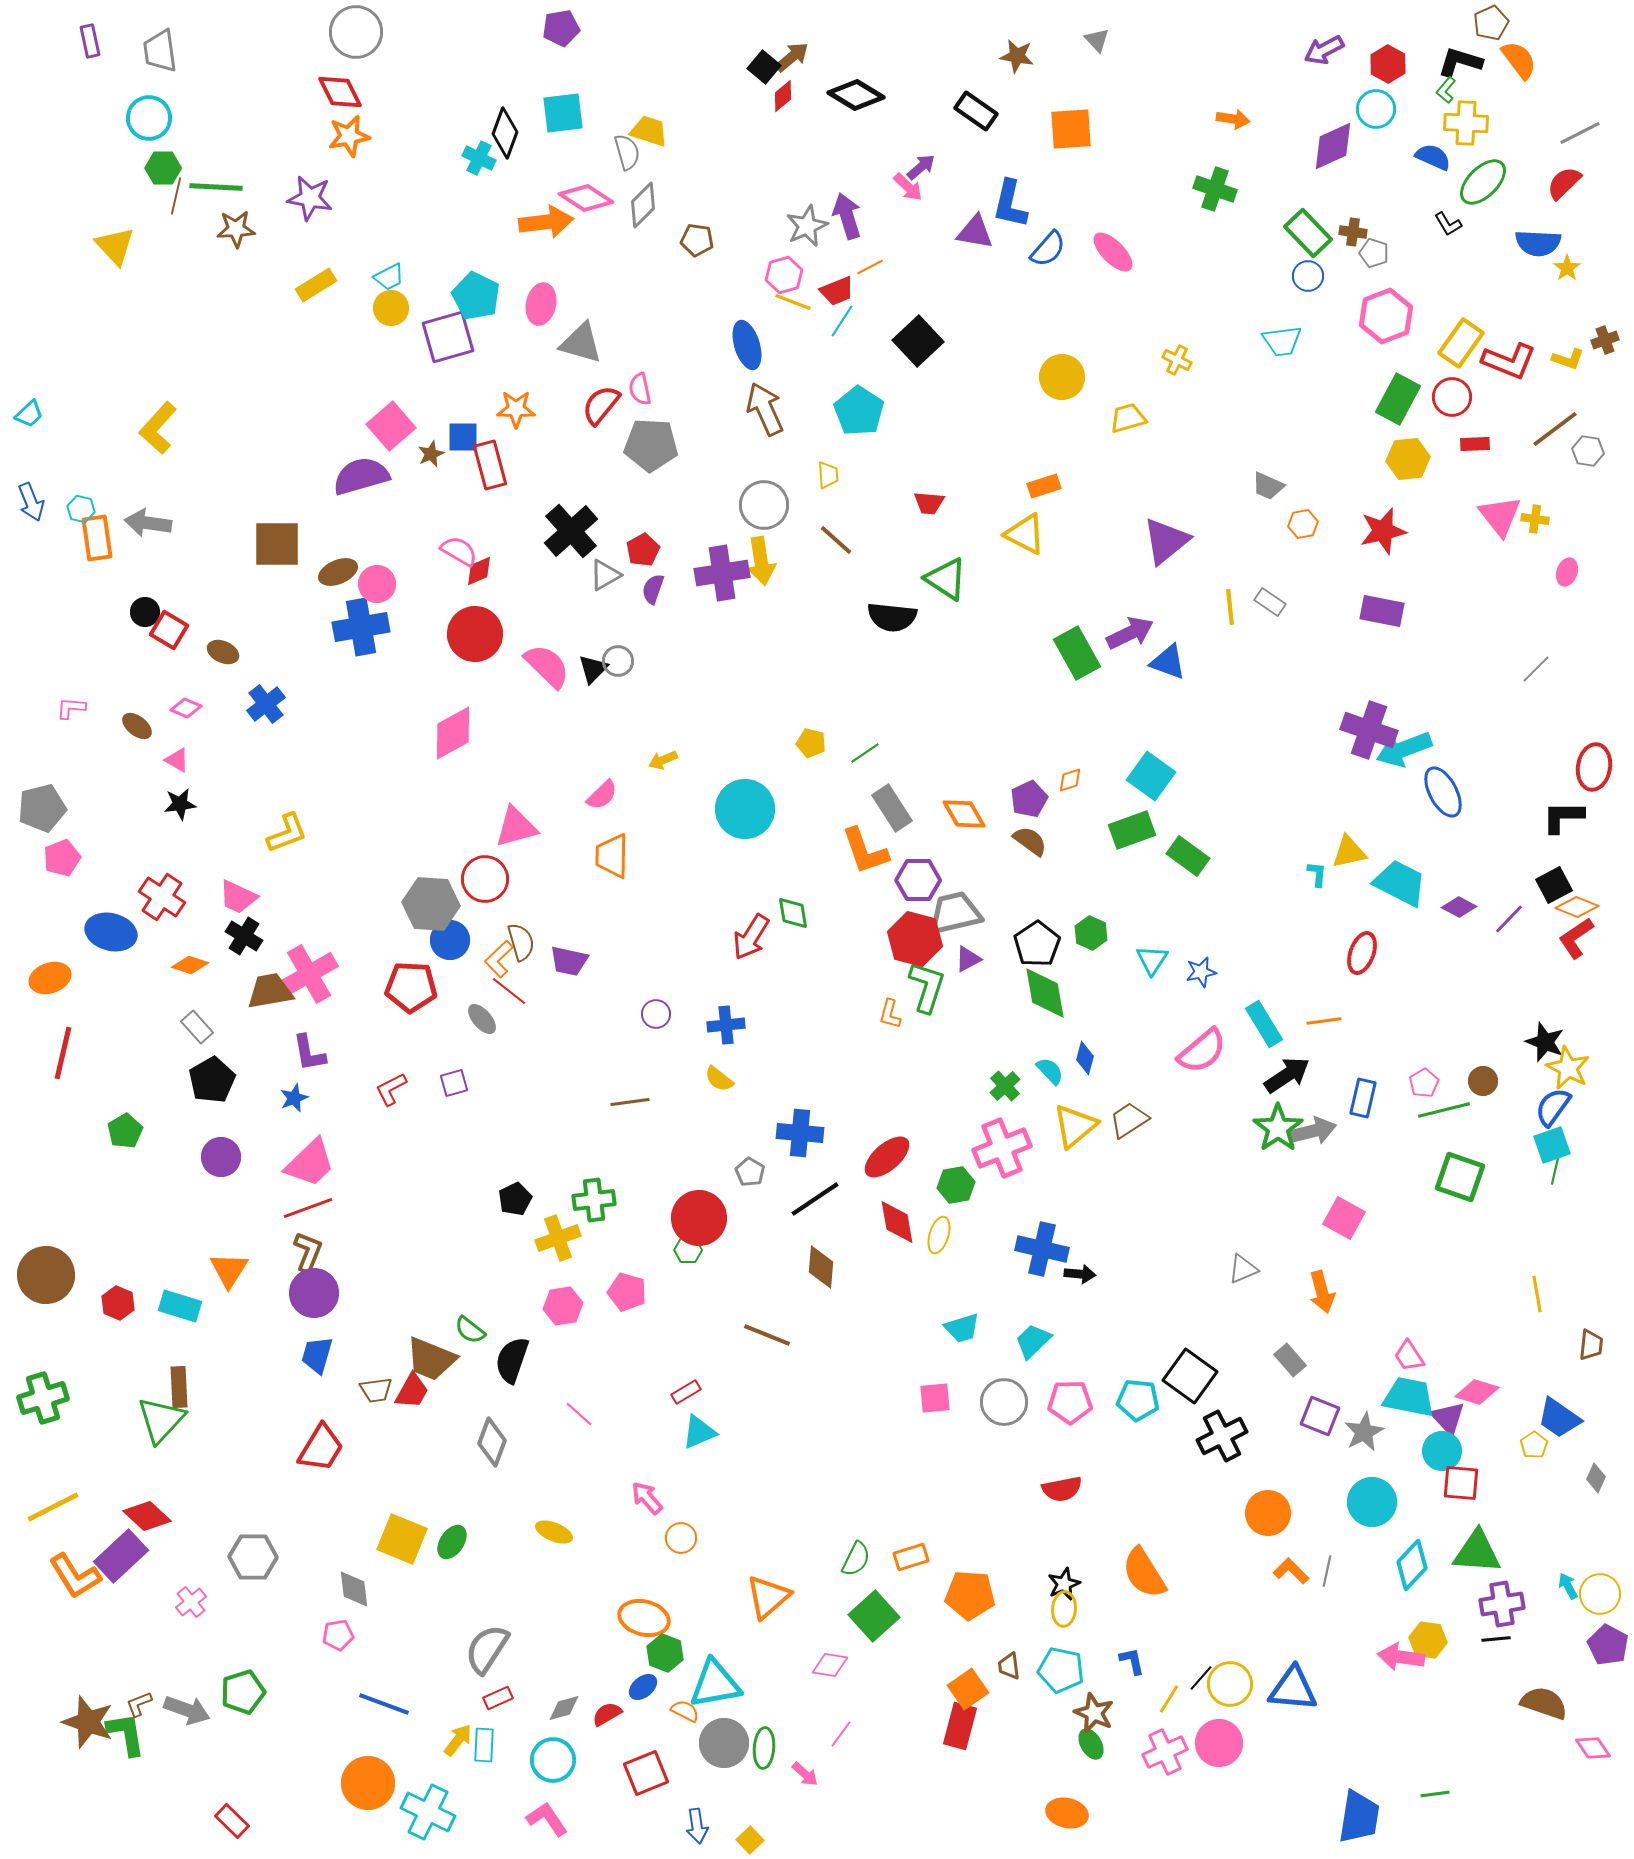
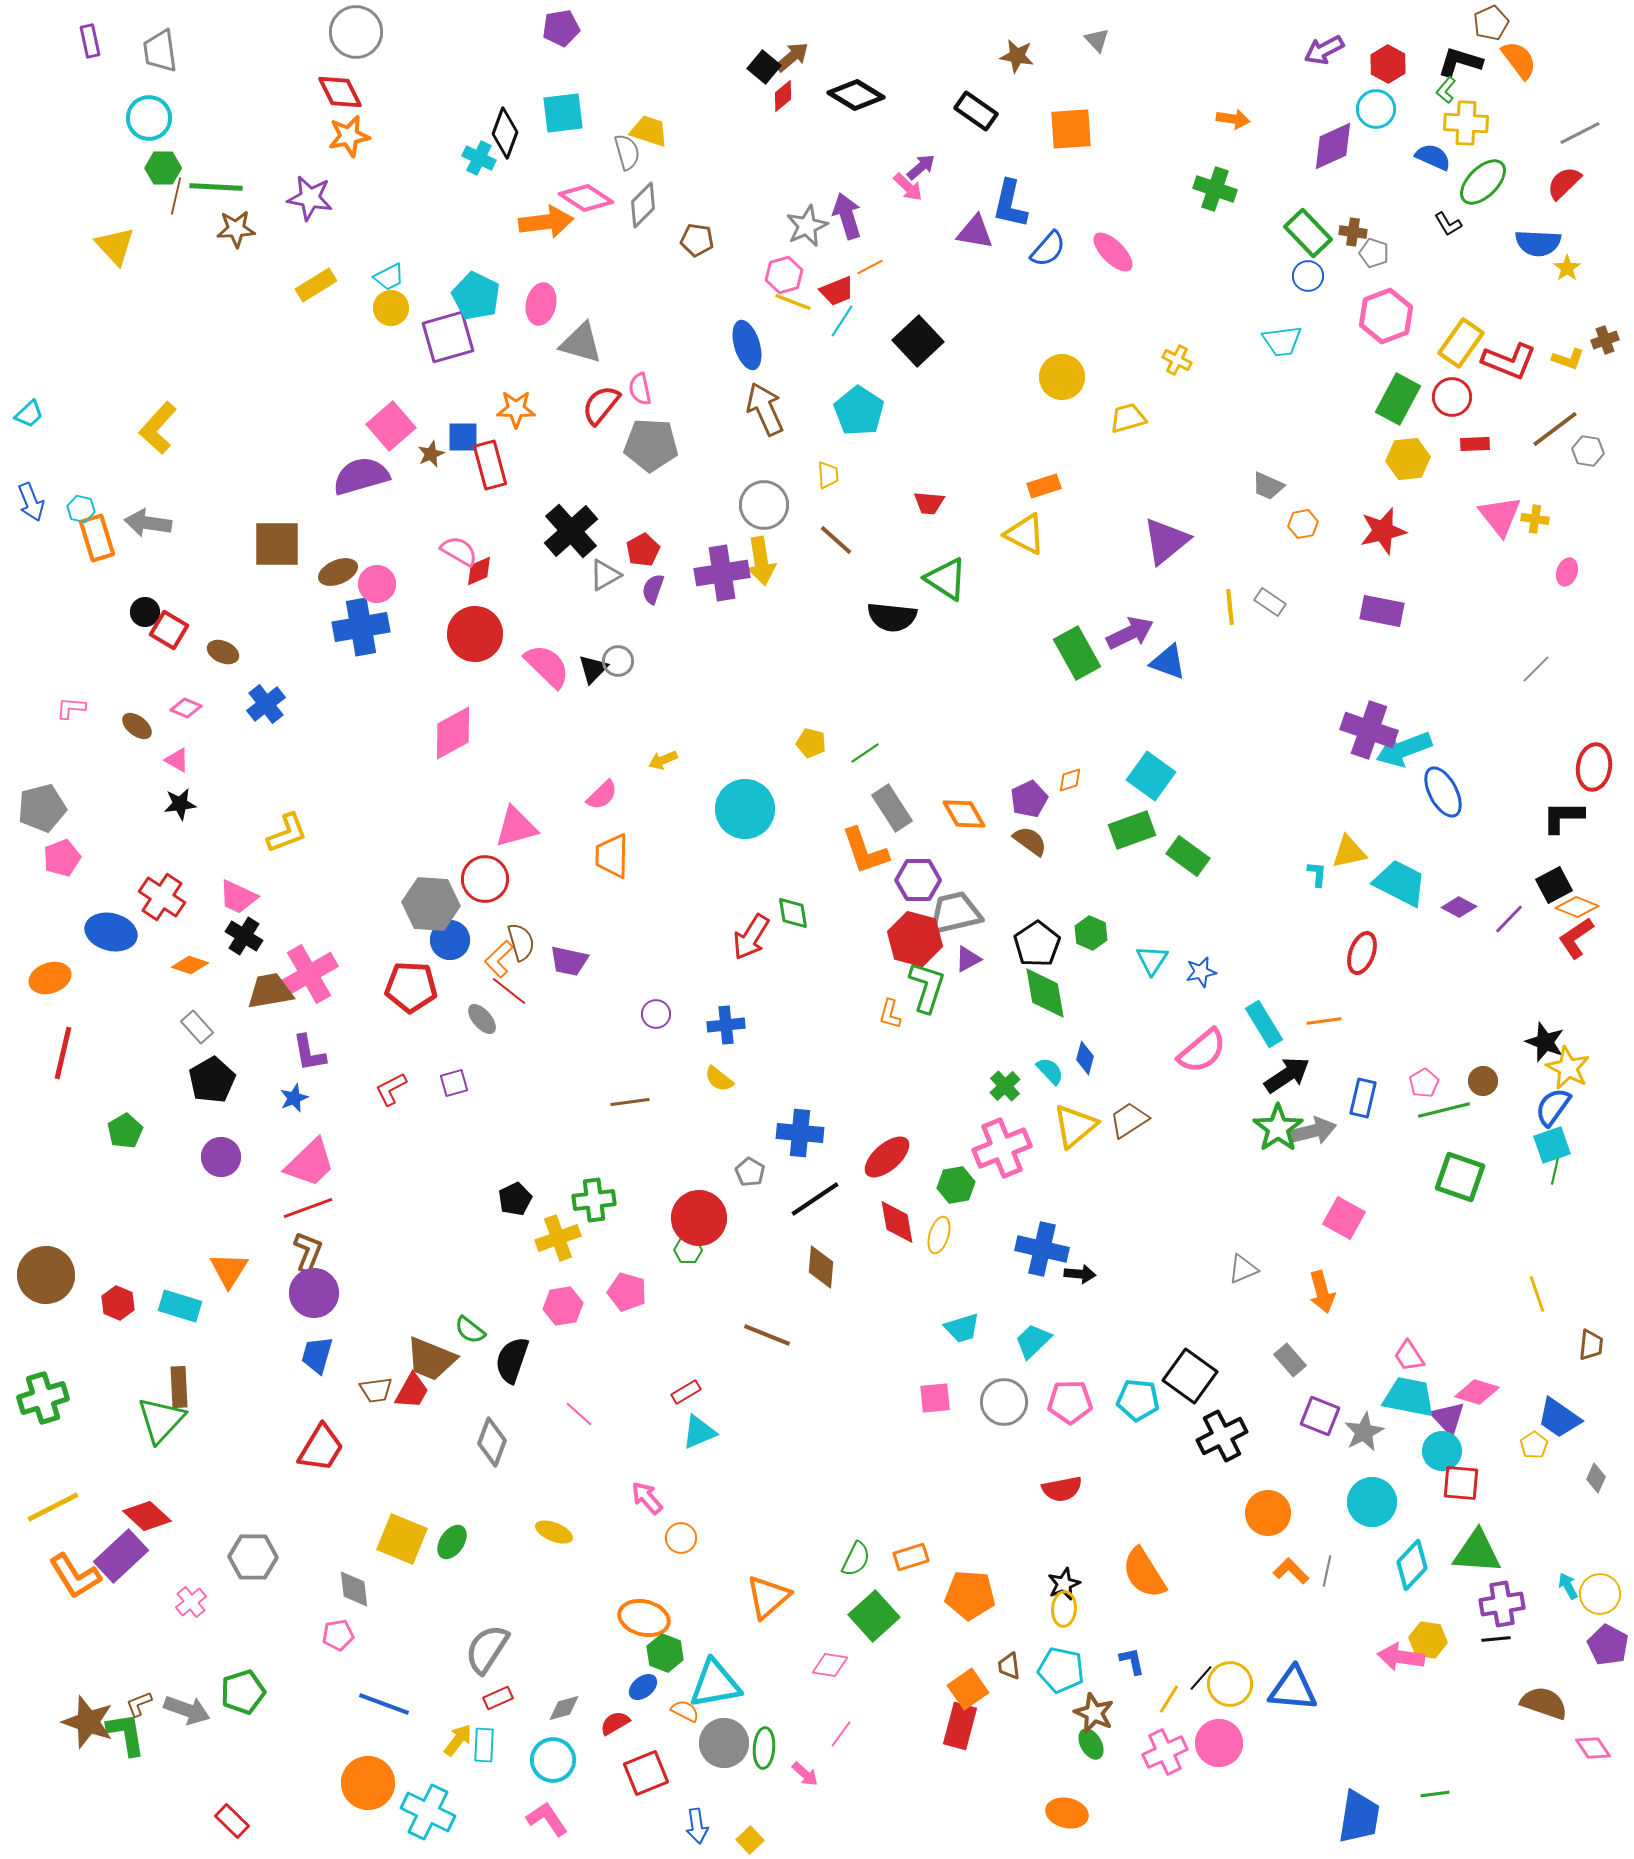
orange rectangle at (97, 538): rotated 9 degrees counterclockwise
yellow line at (1537, 1294): rotated 9 degrees counterclockwise
red semicircle at (607, 1714): moved 8 px right, 9 px down
